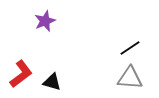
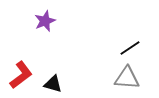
red L-shape: moved 1 px down
gray triangle: moved 3 px left
black triangle: moved 1 px right, 2 px down
